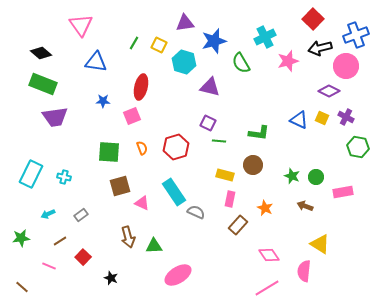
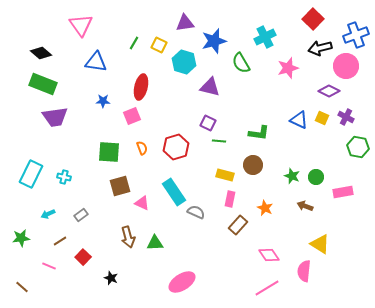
pink star at (288, 61): moved 7 px down
green triangle at (154, 246): moved 1 px right, 3 px up
pink ellipse at (178, 275): moved 4 px right, 7 px down
